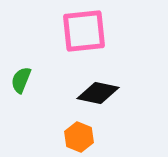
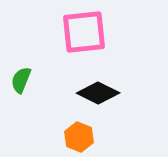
pink square: moved 1 px down
black diamond: rotated 15 degrees clockwise
